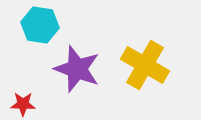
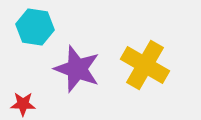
cyan hexagon: moved 5 px left, 2 px down
